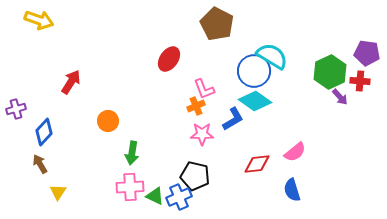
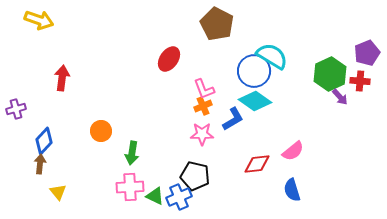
purple pentagon: rotated 30 degrees counterclockwise
green hexagon: moved 2 px down
red arrow: moved 9 px left, 4 px up; rotated 25 degrees counterclockwise
orange cross: moved 7 px right
orange circle: moved 7 px left, 10 px down
blue diamond: moved 9 px down
pink semicircle: moved 2 px left, 1 px up
brown arrow: rotated 36 degrees clockwise
yellow triangle: rotated 12 degrees counterclockwise
